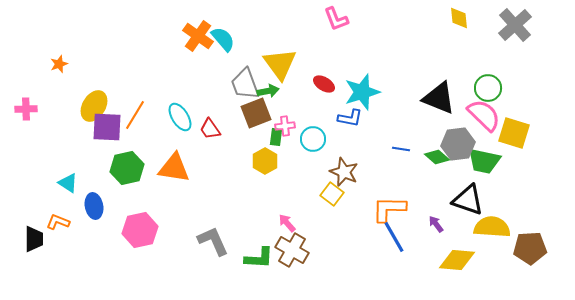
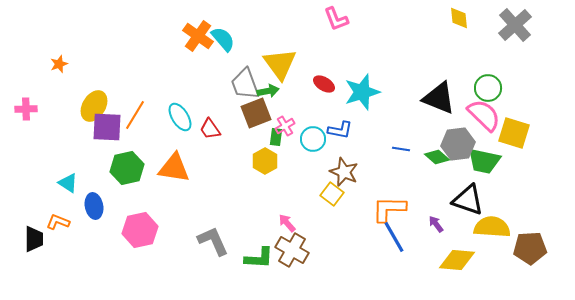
blue L-shape at (350, 118): moved 10 px left, 12 px down
pink cross at (285, 126): rotated 24 degrees counterclockwise
